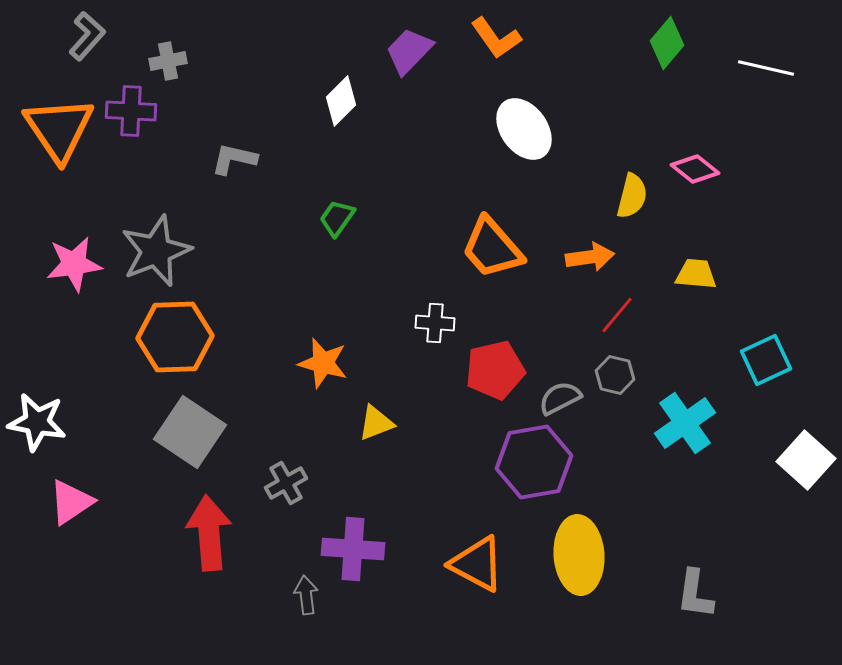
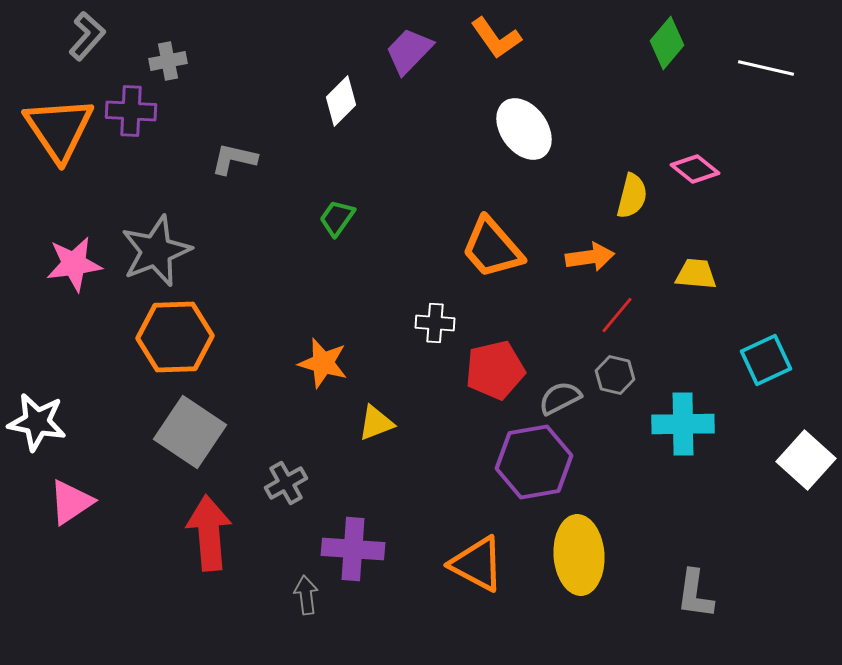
cyan cross at (685, 423): moved 2 px left, 1 px down; rotated 34 degrees clockwise
